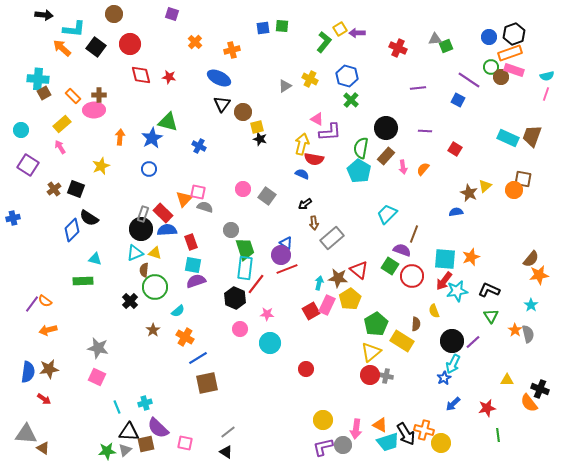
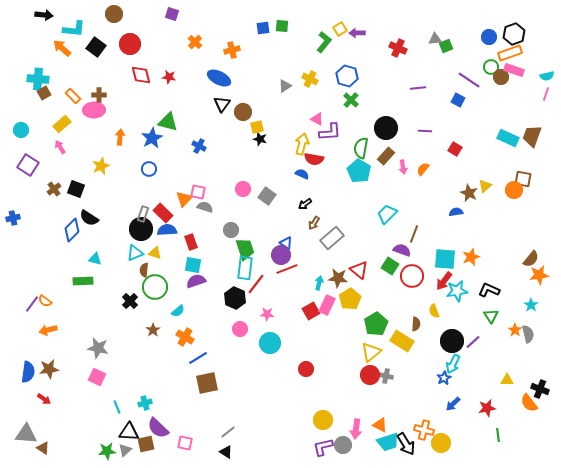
brown arrow at (314, 223): rotated 40 degrees clockwise
black arrow at (406, 434): moved 10 px down
